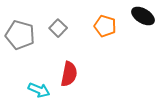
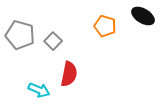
gray square: moved 5 px left, 13 px down
